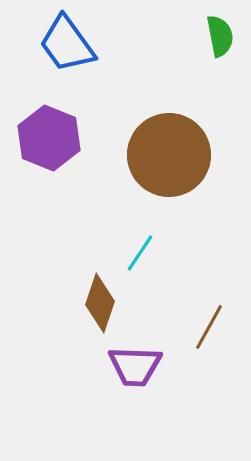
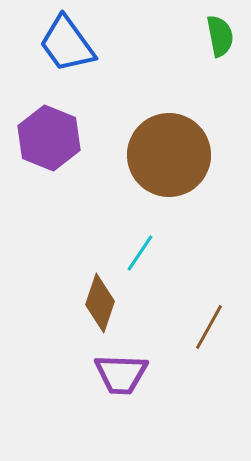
purple trapezoid: moved 14 px left, 8 px down
